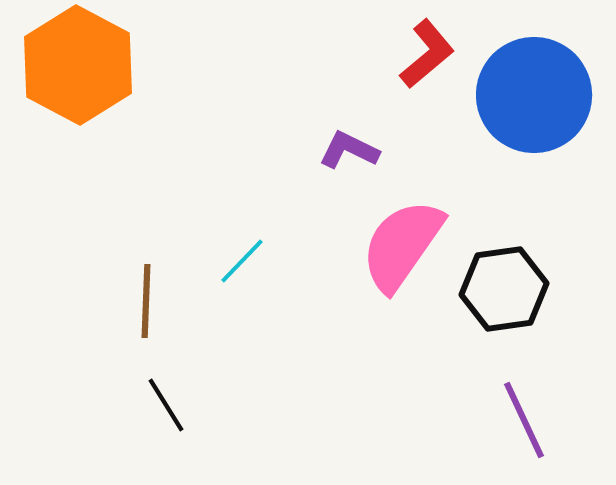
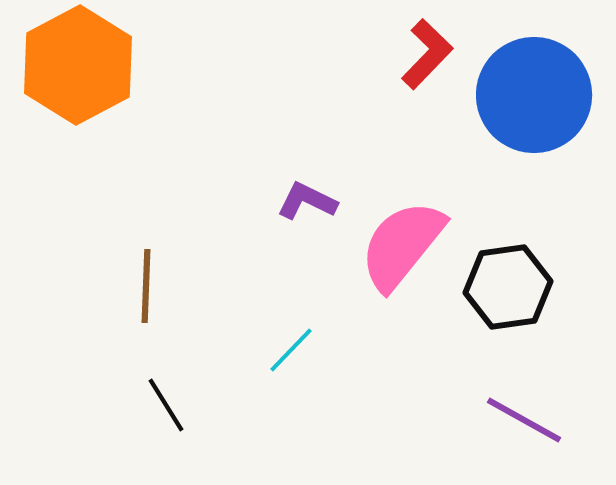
red L-shape: rotated 6 degrees counterclockwise
orange hexagon: rotated 4 degrees clockwise
purple L-shape: moved 42 px left, 51 px down
pink semicircle: rotated 4 degrees clockwise
cyan line: moved 49 px right, 89 px down
black hexagon: moved 4 px right, 2 px up
brown line: moved 15 px up
purple line: rotated 36 degrees counterclockwise
